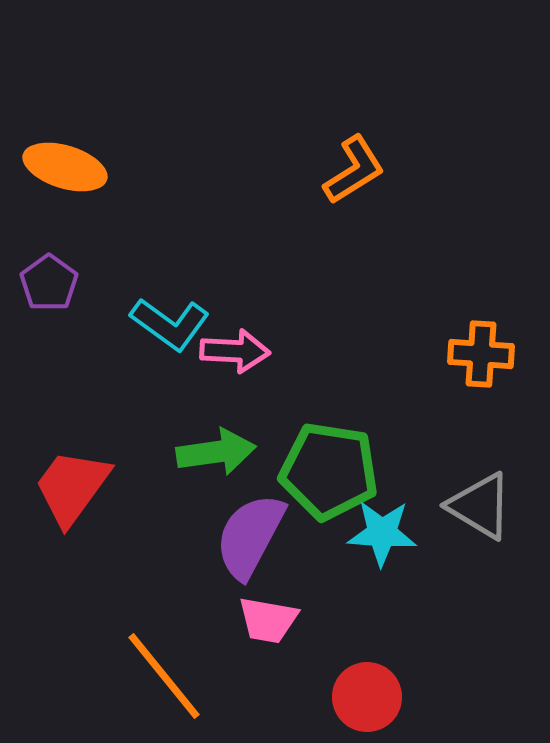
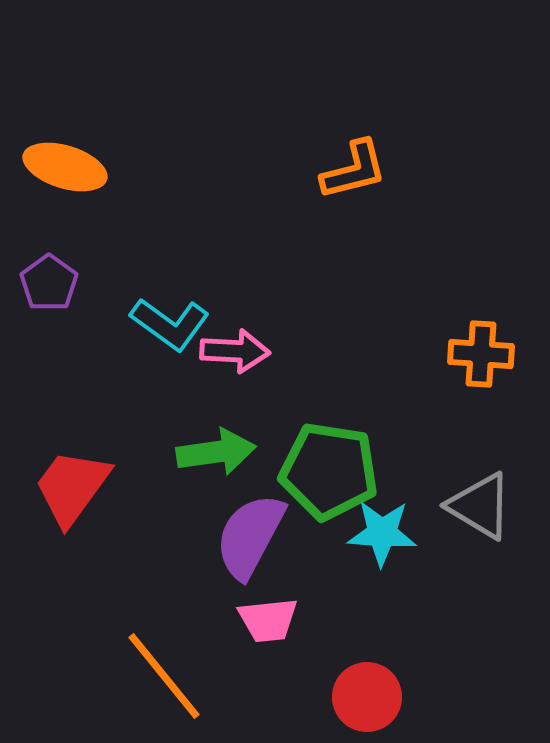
orange L-shape: rotated 18 degrees clockwise
pink trapezoid: rotated 16 degrees counterclockwise
